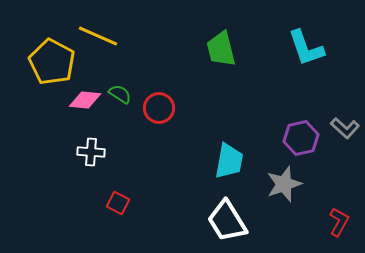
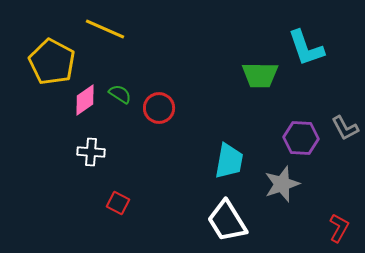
yellow line: moved 7 px right, 7 px up
green trapezoid: moved 39 px right, 26 px down; rotated 75 degrees counterclockwise
pink diamond: rotated 40 degrees counterclockwise
gray L-shape: rotated 20 degrees clockwise
purple hexagon: rotated 16 degrees clockwise
gray star: moved 2 px left
red L-shape: moved 6 px down
